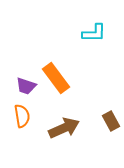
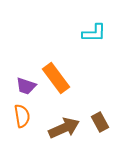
brown rectangle: moved 11 px left, 1 px down
